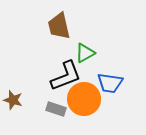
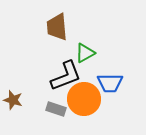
brown trapezoid: moved 2 px left, 1 px down; rotated 8 degrees clockwise
blue trapezoid: rotated 8 degrees counterclockwise
